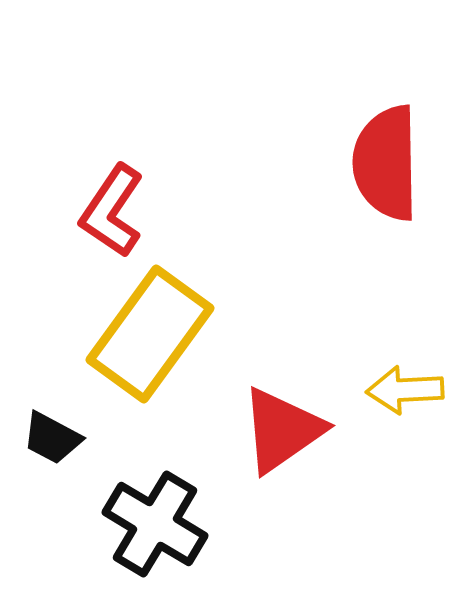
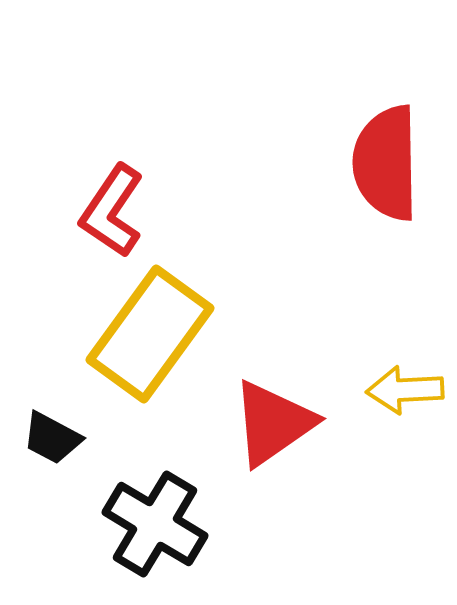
red triangle: moved 9 px left, 7 px up
